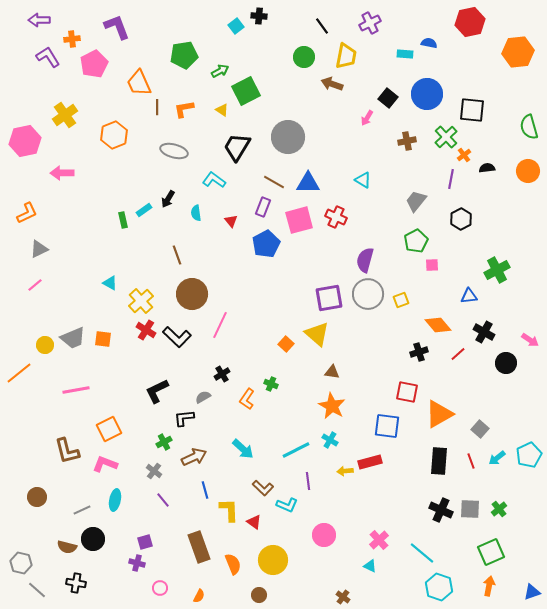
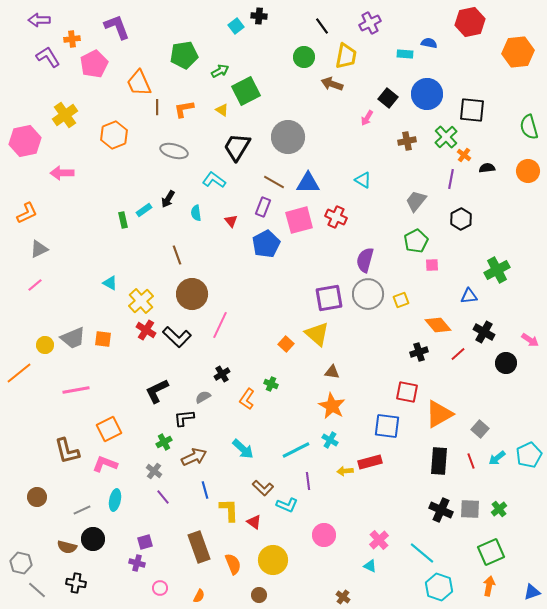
orange cross at (464, 155): rotated 16 degrees counterclockwise
purple line at (163, 500): moved 3 px up
